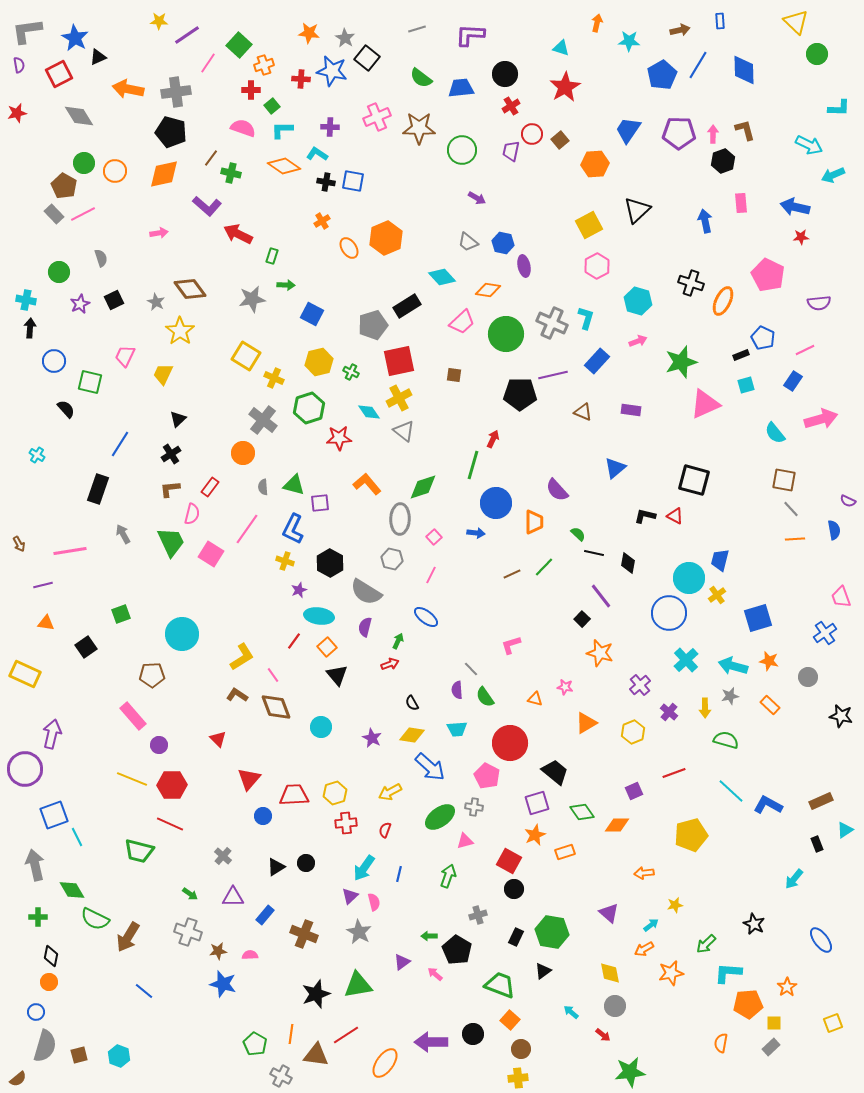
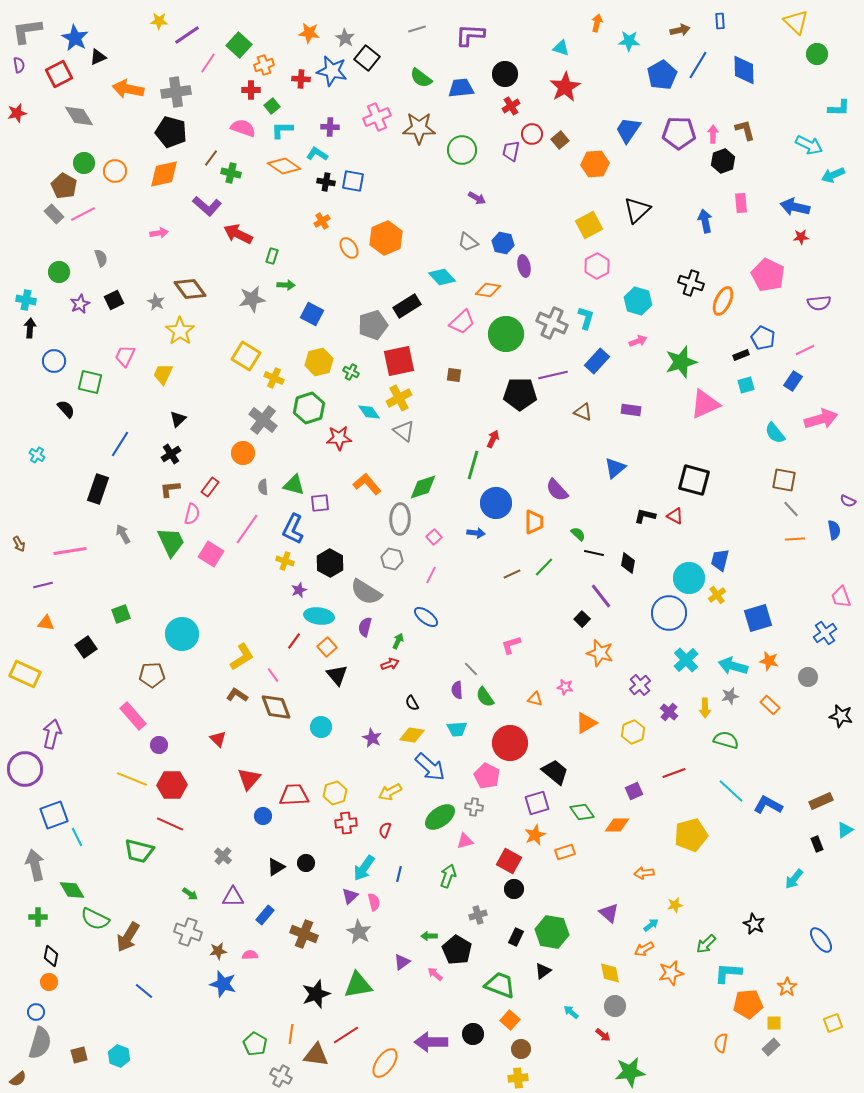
gray semicircle at (45, 1046): moved 5 px left, 3 px up
